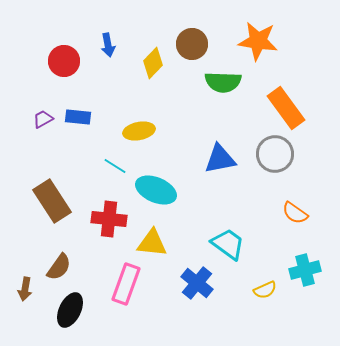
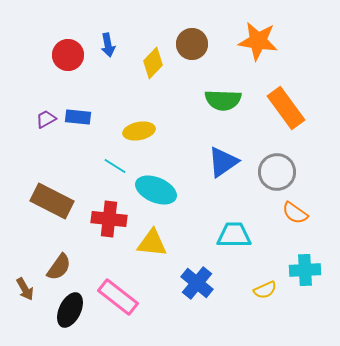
red circle: moved 4 px right, 6 px up
green semicircle: moved 18 px down
purple trapezoid: moved 3 px right
gray circle: moved 2 px right, 18 px down
blue triangle: moved 3 px right, 3 px down; rotated 24 degrees counterclockwise
brown rectangle: rotated 30 degrees counterclockwise
cyan trapezoid: moved 6 px right, 9 px up; rotated 36 degrees counterclockwise
cyan cross: rotated 12 degrees clockwise
pink rectangle: moved 8 px left, 13 px down; rotated 72 degrees counterclockwise
brown arrow: rotated 40 degrees counterclockwise
